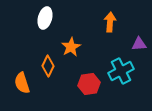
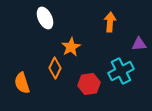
white ellipse: rotated 40 degrees counterclockwise
orange diamond: moved 7 px right, 2 px down
